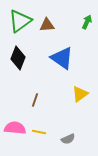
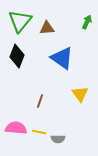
green triangle: rotated 15 degrees counterclockwise
brown triangle: moved 3 px down
black diamond: moved 1 px left, 2 px up
yellow triangle: rotated 30 degrees counterclockwise
brown line: moved 5 px right, 1 px down
pink semicircle: moved 1 px right
gray semicircle: moved 10 px left; rotated 24 degrees clockwise
